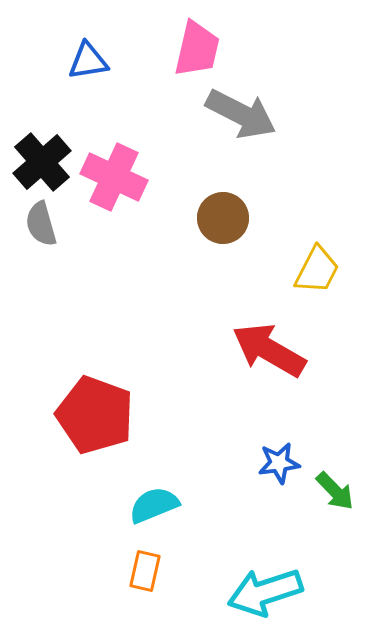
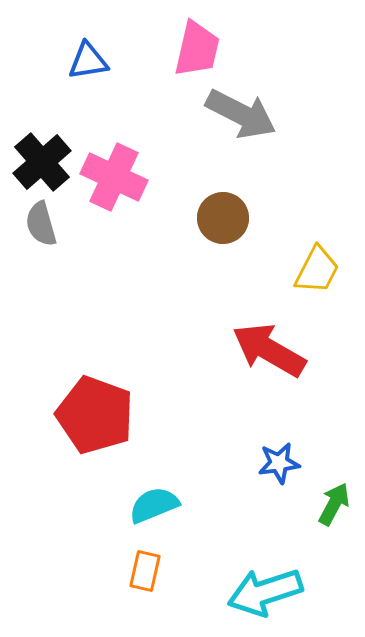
green arrow: moved 1 px left, 13 px down; rotated 108 degrees counterclockwise
